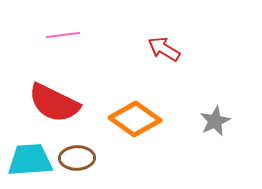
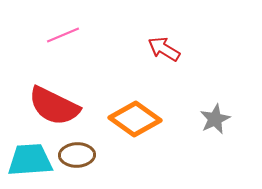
pink line: rotated 16 degrees counterclockwise
red semicircle: moved 3 px down
gray star: moved 2 px up
brown ellipse: moved 3 px up
